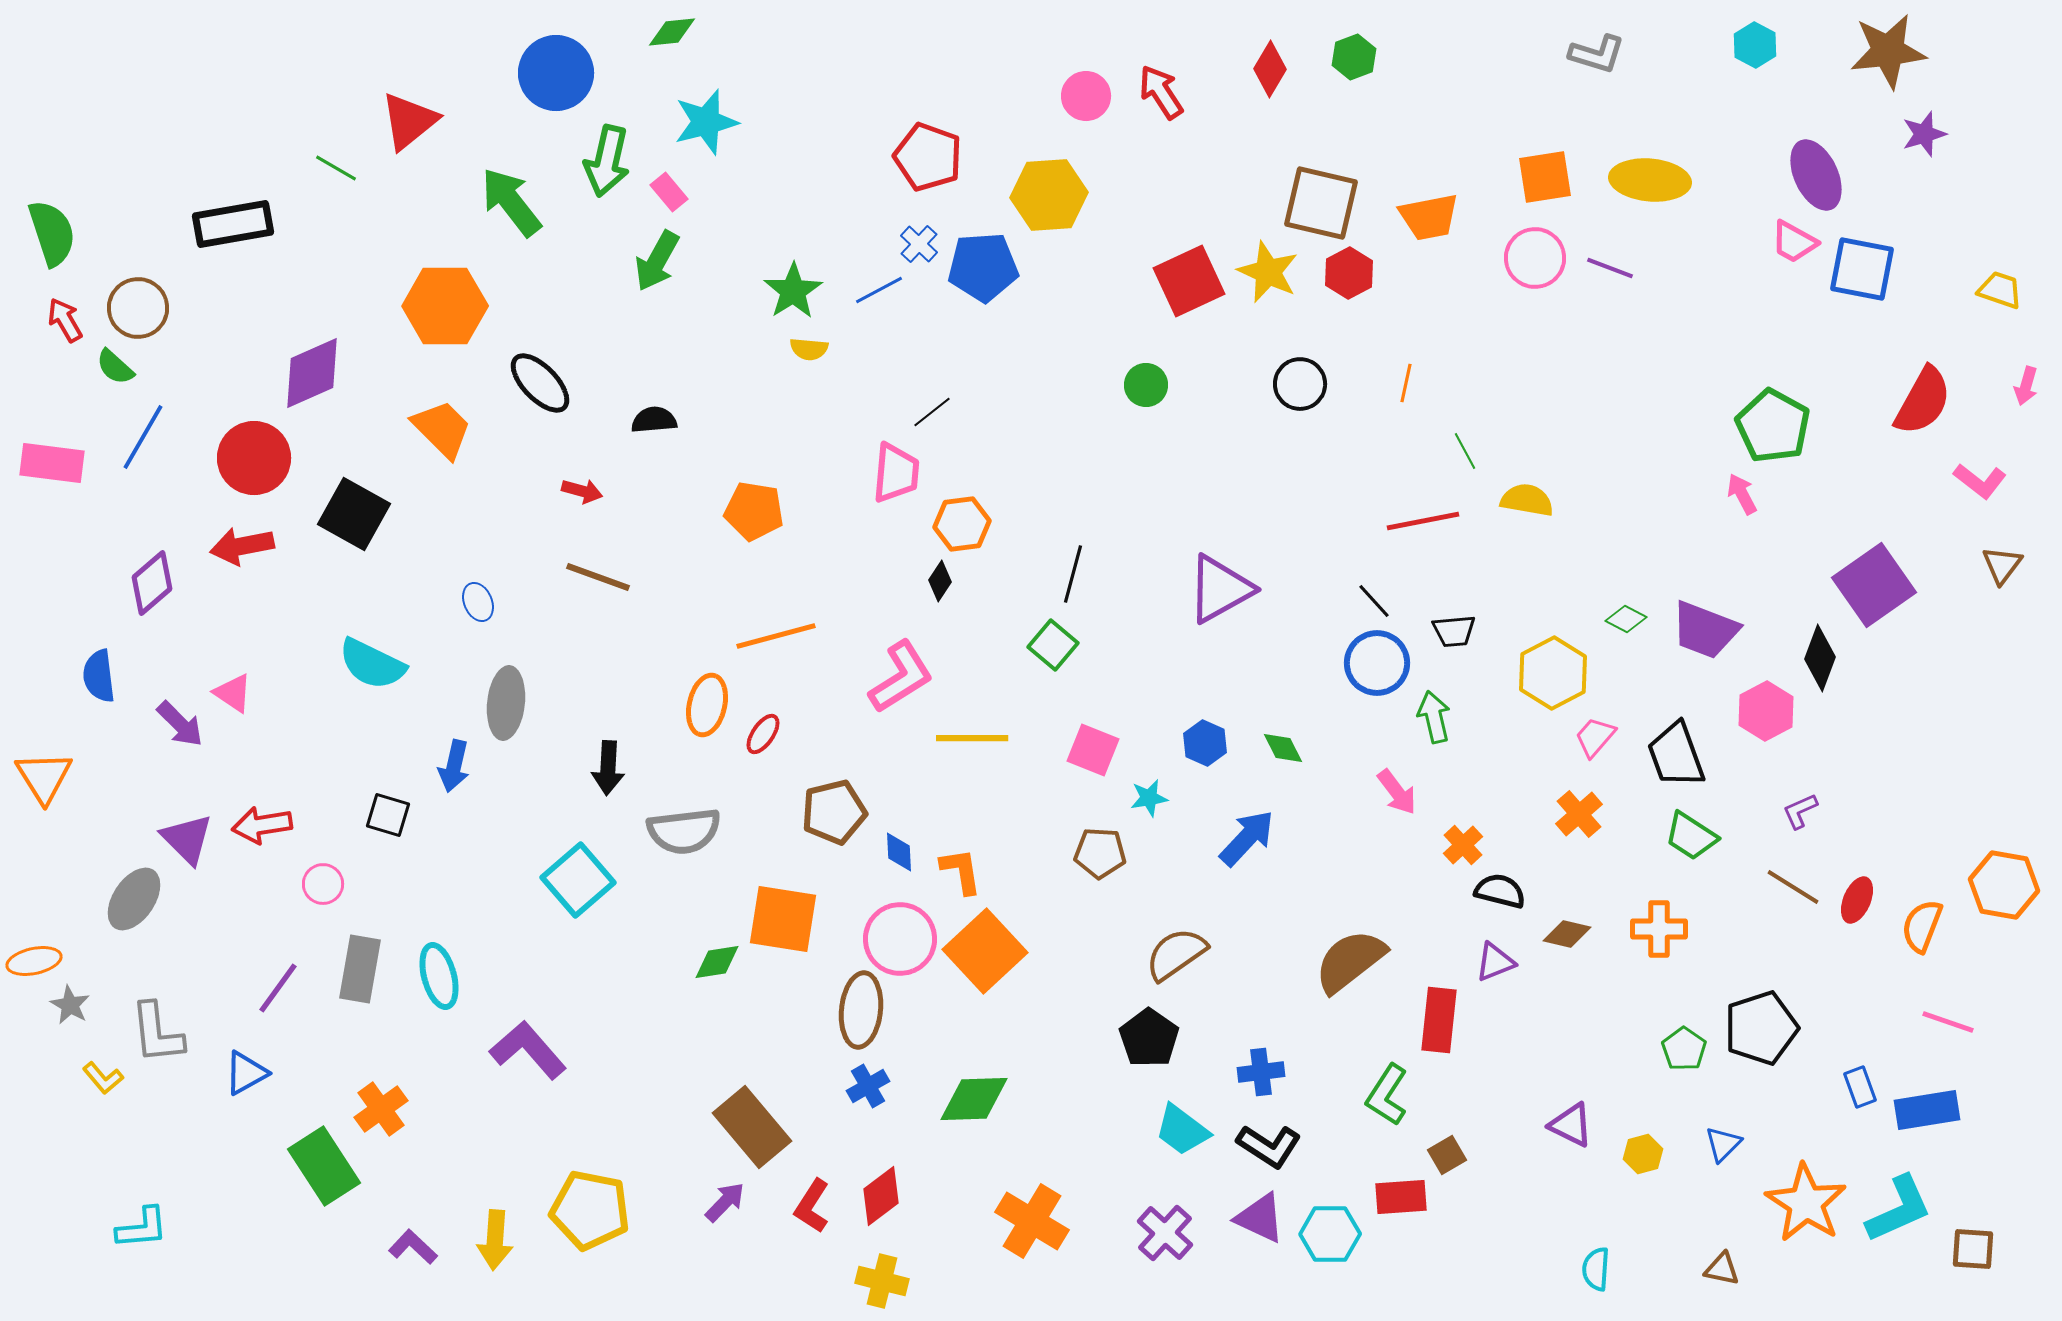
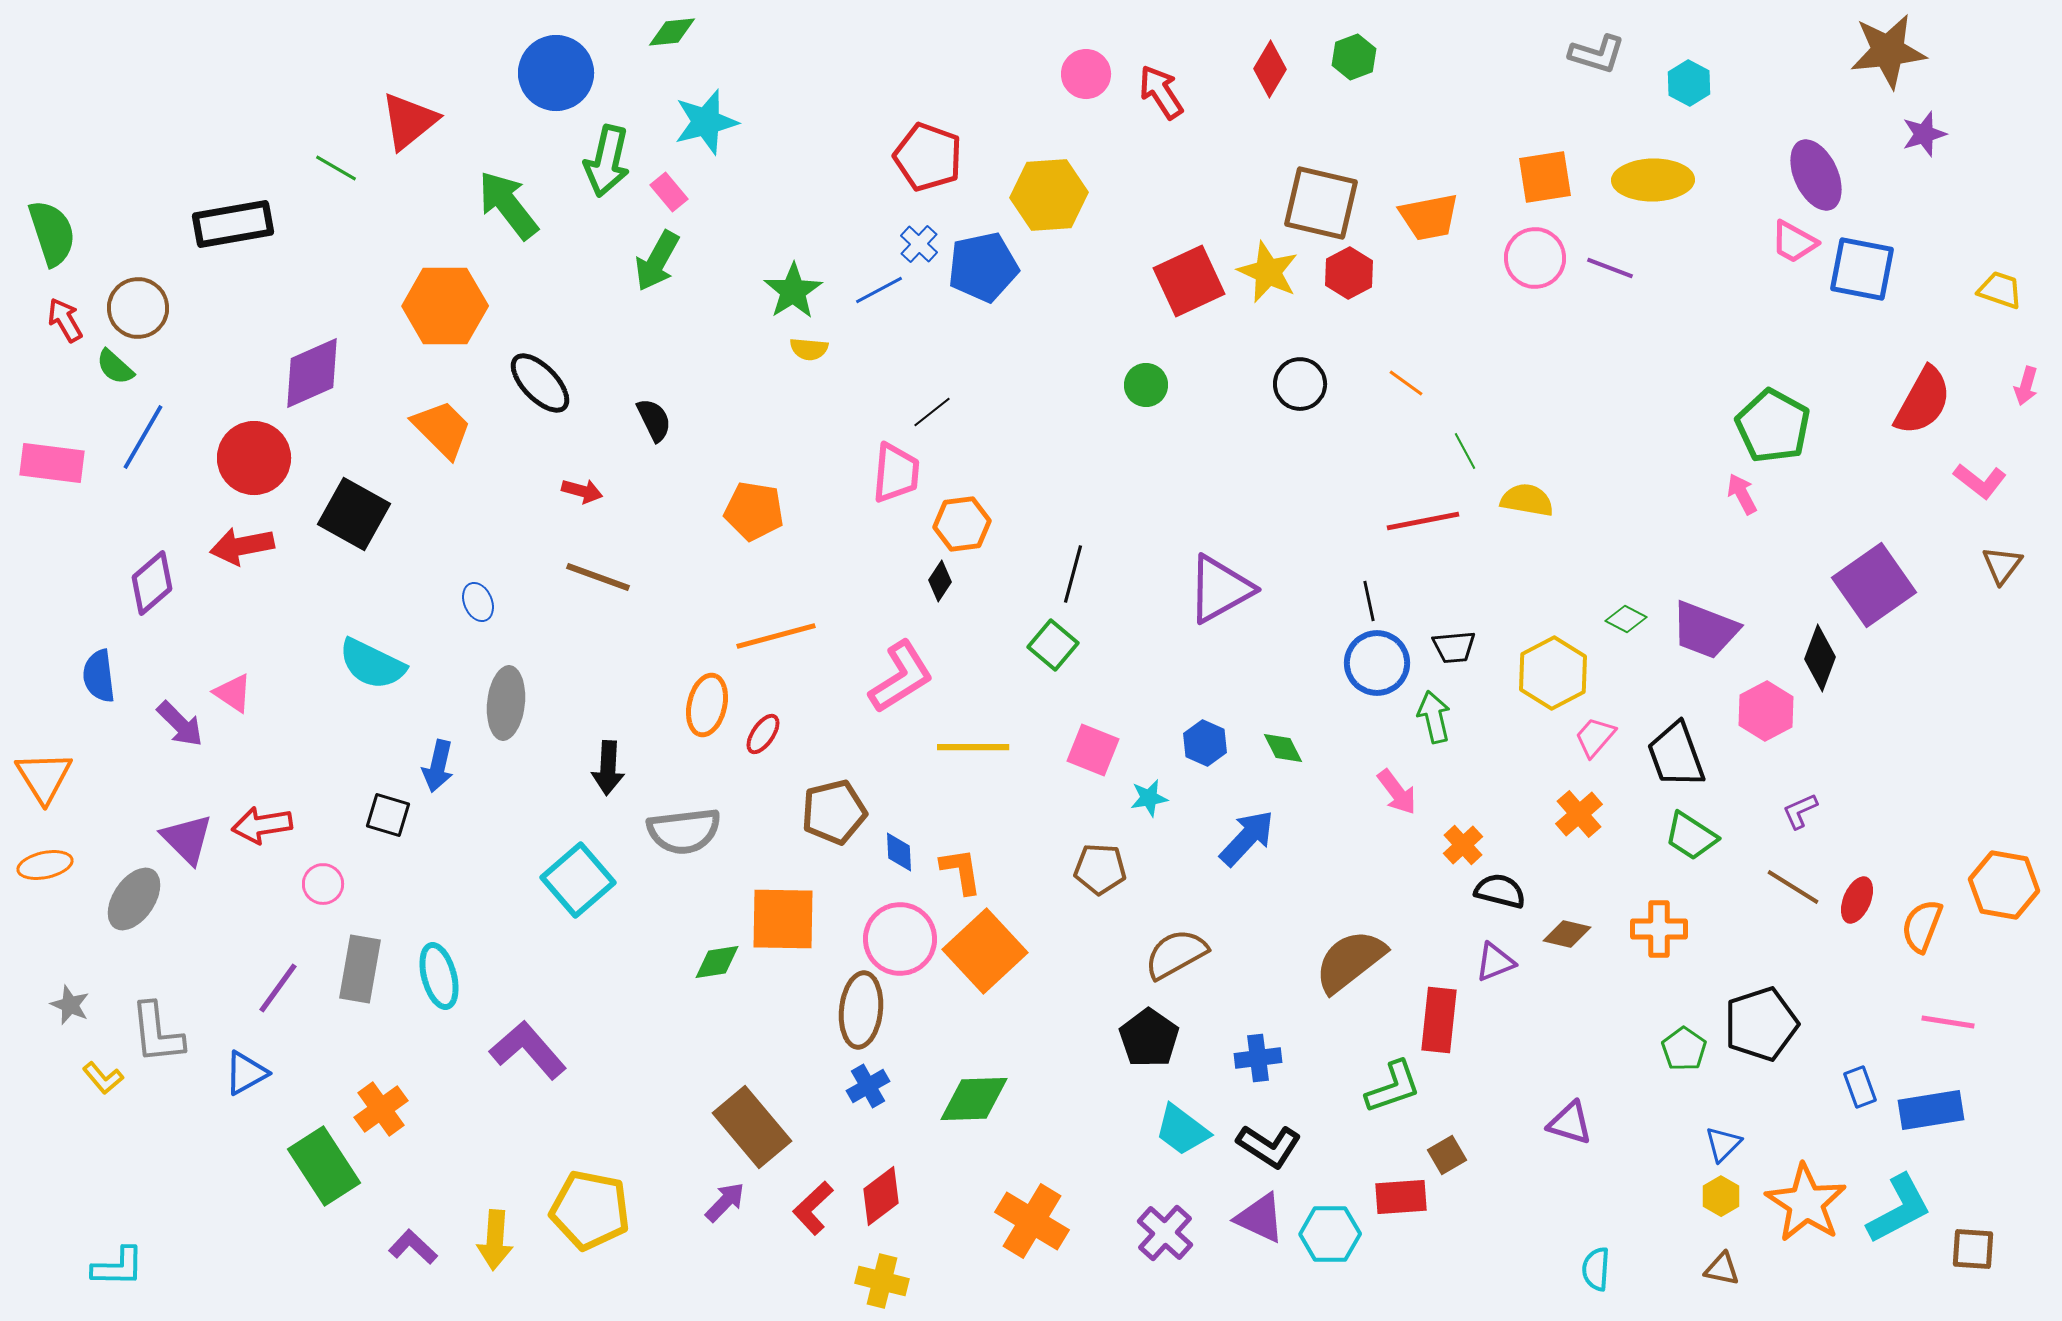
cyan hexagon at (1755, 45): moved 66 px left, 38 px down
pink circle at (1086, 96): moved 22 px up
yellow ellipse at (1650, 180): moved 3 px right; rotated 6 degrees counterclockwise
green arrow at (511, 202): moved 3 px left, 3 px down
blue pentagon at (983, 267): rotated 8 degrees counterclockwise
orange line at (1406, 383): rotated 66 degrees counterclockwise
black semicircle at (654, 420): rotated 69 degrees clockwise
black line at (1374, 601): moved 5 px left; rotated 30 degrees clockwise
black trapezoid at (1454, 631): moved 16 px down
yellow line at (972, 738): moved 1 px right, 9 px down
blue arrow at (454, 766): moved 16 px left
brown pentagon at (1100, 853): moved 16 px down
orange square at (783, 919): rotated 8 degrees counterclockwise
brown semicircle at (1176, 954): rotated 6 degrees clockwise
orange ellipse at (34, 961): moved 11 px right, 96 px up
gray star at (70, 1005): rotated 6 degrees counterclockwise
pink line at (1948, 1022): rotated 10 degrees counterclockwise
black pentagon at (1761, 1028): moved 4 px up
blue cross at (1261, 1072): moved 3 px left, 14 px up
green L-shape at (1387, 1095): moved 6 px right, 8 px up; rotated 142 degrees counterclockwise
blue rectangle at (1927, 1110): moved 4 px right
purple triangle at (1571, 1125): moved 1 px left, 2 px up; rotated 9 degrees counterclockwise
yellow hexagon at (1643, 1154): moved 78 px right, 42 px down; rotated 15 degrees counterclockwise
red L-shape at (812, 1206): moved 1 px right, 2 px down; rotated 14 degrees clockwise
cyan L-shape at (1899, 1209): rotated 4 degrees counterclockwise
cyan L-shape at (142, 1228): moved 24 px left, 39 px down; rotated 6 degrees clockwise
